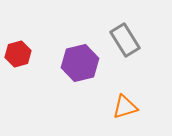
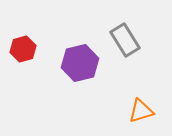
red hexagon: moved 5 px right, 5 px up
orange triangle: moved 16 px right, 4 px down
